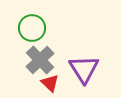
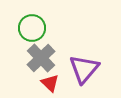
gray cross: moved 1 px right, 2 px up
purple triangle: rotated 12 degrees clockwise
